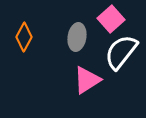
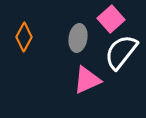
gray ellipse: moved 1 px right, 1 px down
pink triangle: rotated 8 degrees clockwise
